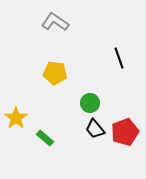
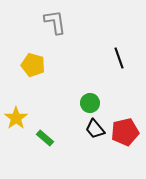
gray L-shape: rotated 48 degrees clockwise
yellow pentagon: moved 22 px left, 8 px up; rotated 10 degrees clockwise
red pentagon: rotated 8 degrees clockwise
